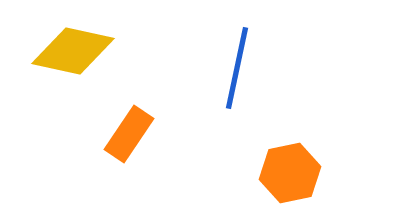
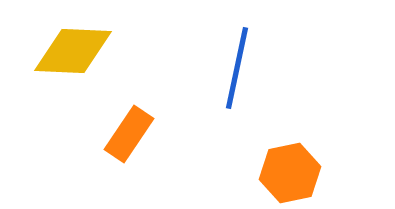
yellow diamond: rotated 10 degrees counterclockwise
